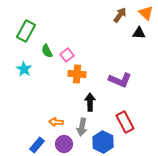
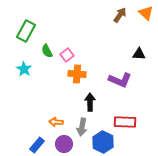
black triangle: moved 21 px down
red rectangle: rotated 60 degrees counterclockwise
